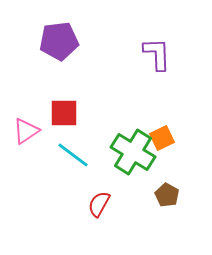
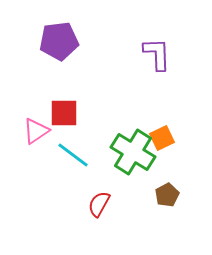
pink triangle: moved 10 px right
brown pentagon: rotated 15 degrees clockwise
